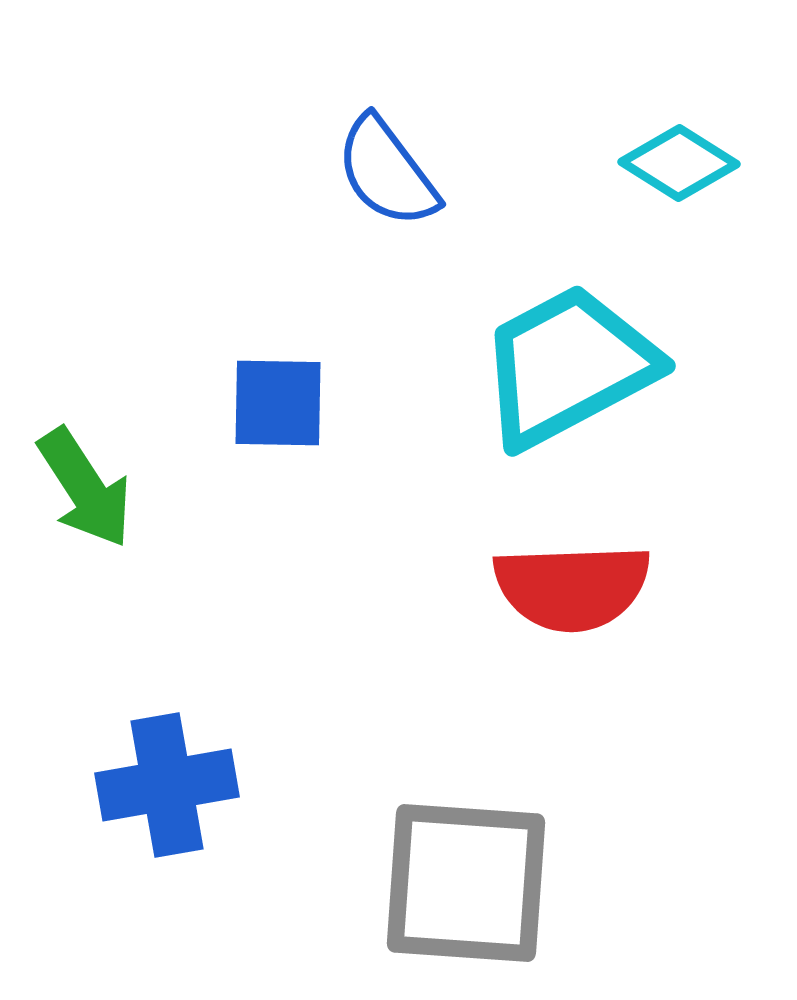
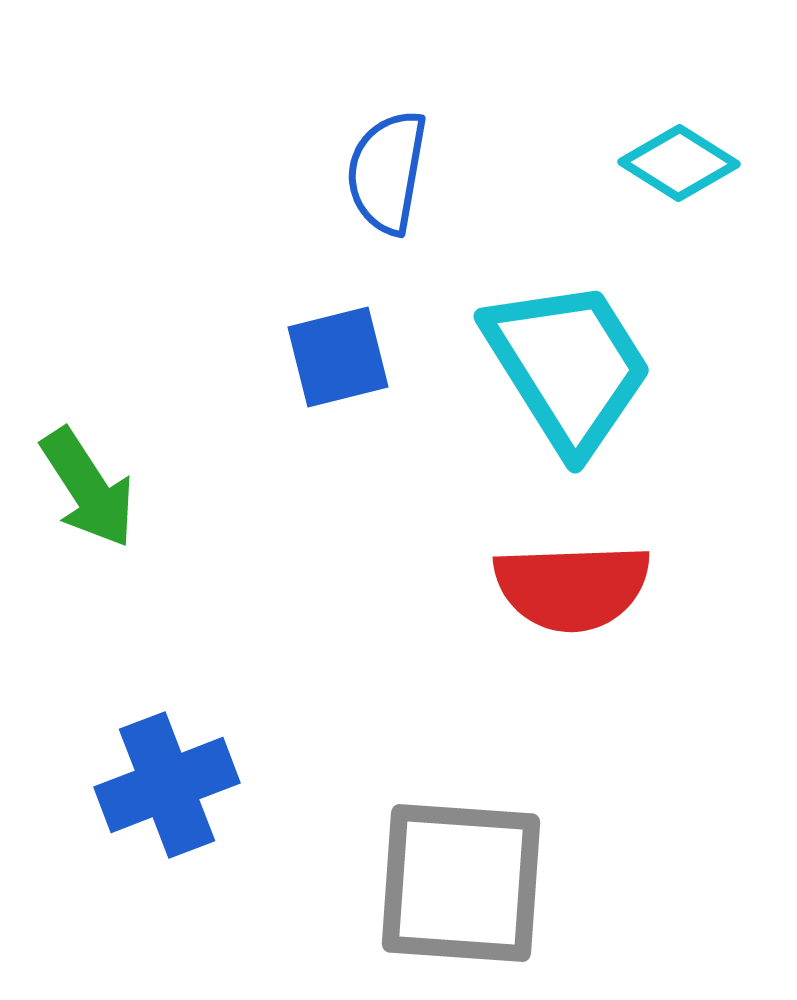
blue semicircle: rotated 47 degrees clockwise
cyan trapezoid: rotated 86 degrees clockwise
blue square: moved 60 px right, 46 px up; rotated 15 degrees counterclockwise
green arrow: moved 3 px right
blue cross: rotated 11 degrees counterclockwise
gray square: moved 5 px left
